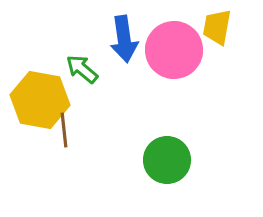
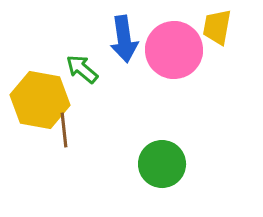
green circle: moved 5 px left, 4 px down
